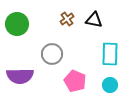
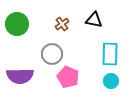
brown cross: moved 5 px left, 5 px down
pink pentagon: moved 7 px left, 4 px up
cyan circle: moved 1 px right, 4 px up
